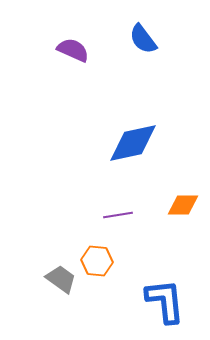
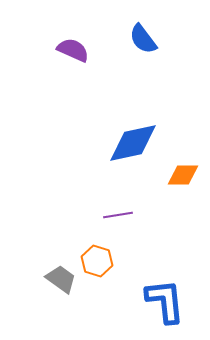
orange diamond: moved 30 px up
orange hexagon: rotated 12 degrees clockwise
